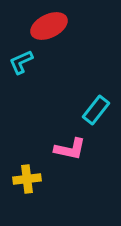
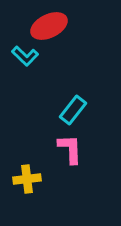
cyan L-shape: moved 4 px right, 6 px up; rotated 112 degrees counterclockwise
cyan rectangle: moved 23 px left
pink L-shape: rotated 104 degrees counterclockwise
